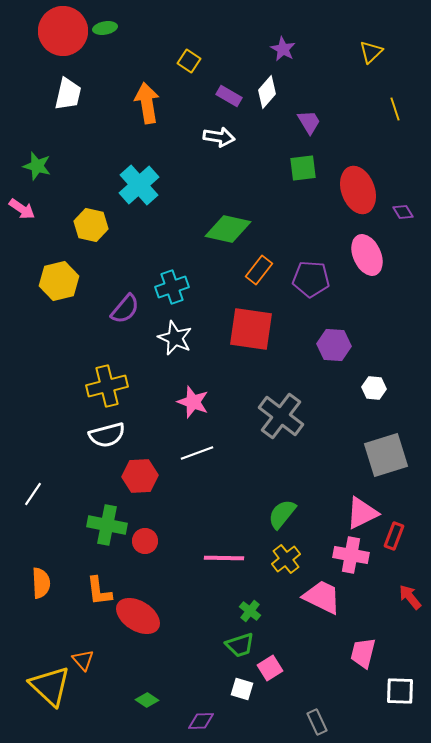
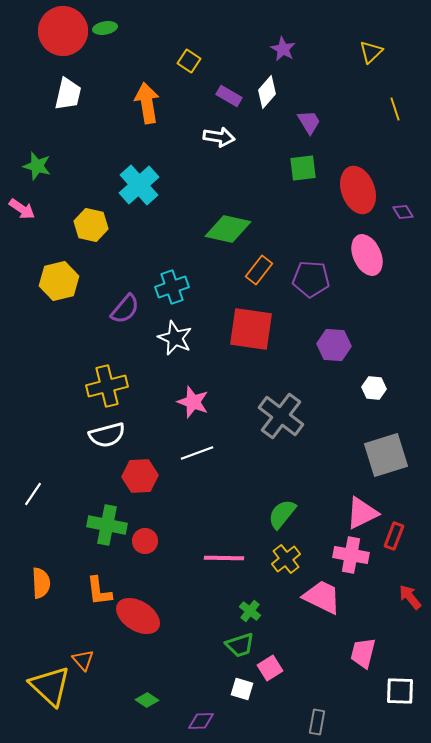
gray rectangle at (317, 722): rotated 35 degrees clockwise
